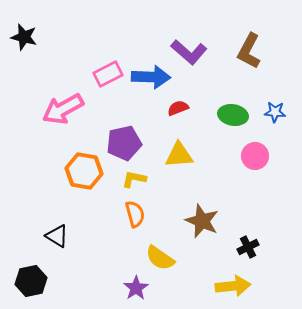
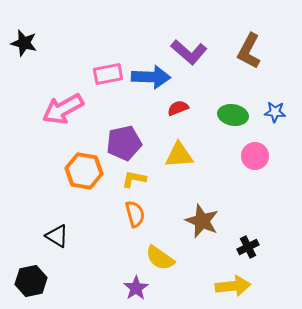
black star: moved 6 px down
pink rectangle: rotated 16 degrees clockwise
